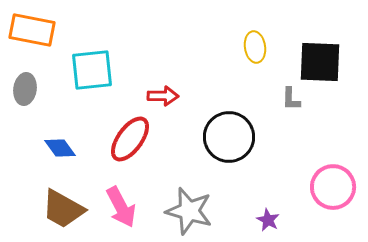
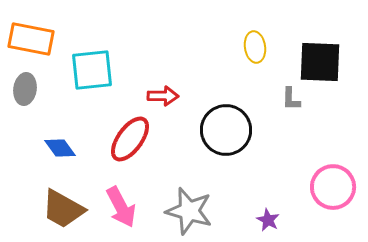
orange rectangle: moved 1 px left, 9 px down
black circle: moved 3 px left, 7 px up
